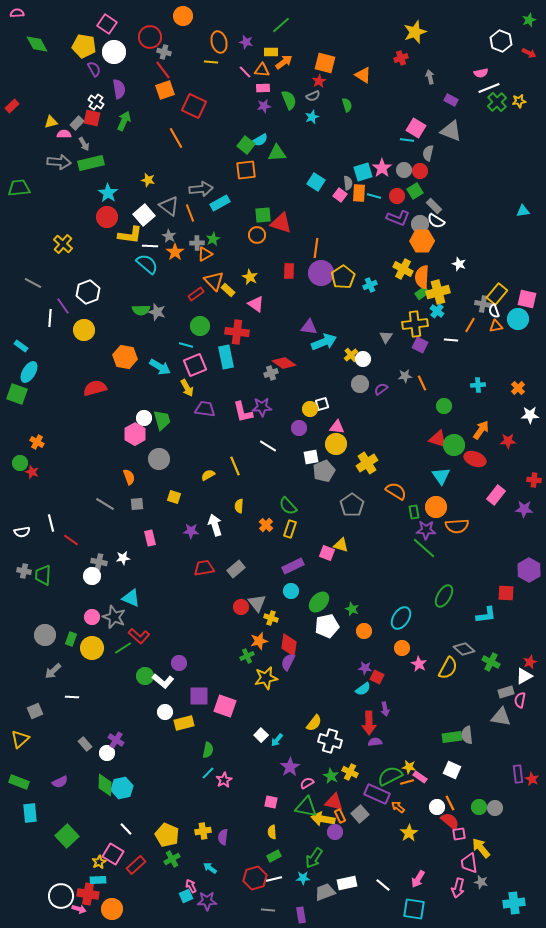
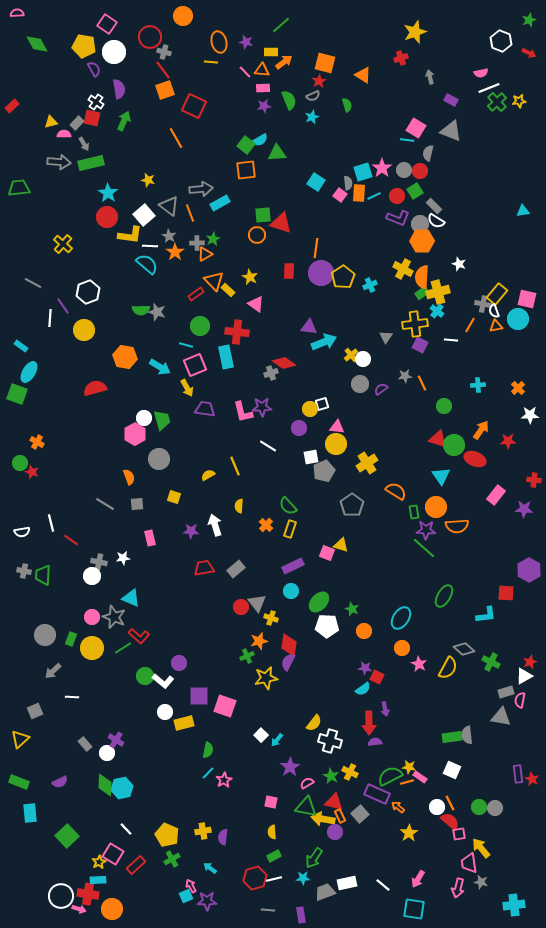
cyan line at (374, 196): rotated 40 degrees counterclockwise
white pentagon at (327, 626): rotated 15 degrees clockwise
cyan cross at (514, 903): moved 2 px down
